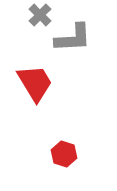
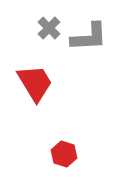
gray cross: moved 9 px right, 13 px down
gray L-shape: moved 16 px right, 1 px up
